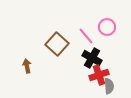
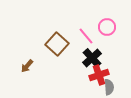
black cross: rotated 18 degrees clockwise
brown arrow: rotated 128 degrees counterclockwise
gray semicircle: moved 1 px down
